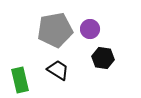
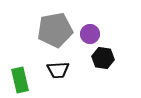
purple circle: moved 5 px down
black trapezoid: rotated 145 degrees clockwise
